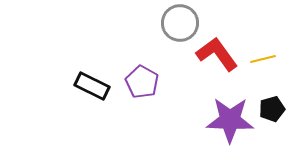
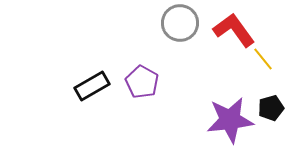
red L-shape: moved 17 px right, 24 px up
yellow line: rotated 65 degrees clockwise
black rectangle: rotated 56 degrees counterclockwise
black pentagon: moved 1 px left, 1 px up
purple star: rotated 9 degrees counterclockwise
